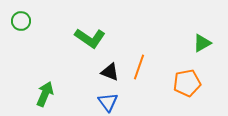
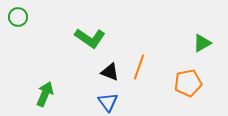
green circle: moved 3 px left, 4 px up
orange pentagon: moved 1 px right
